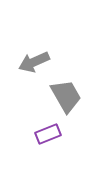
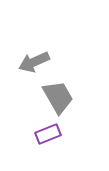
gray trapezoid: moved 8 px left, 1 px down
